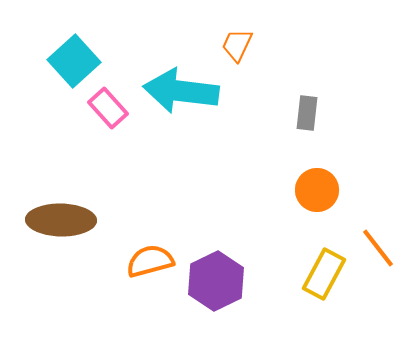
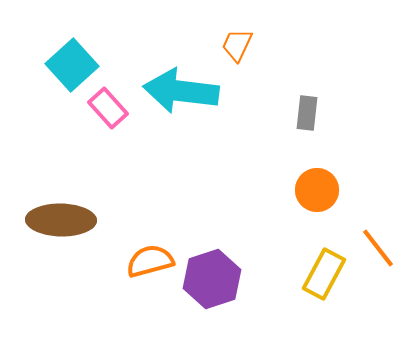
cyan square: moved 2 px left, 4 px down
purple hexagon: moved 4 px left, 2 px up; rotated 8 degrees clockwise
